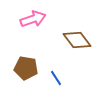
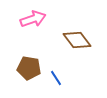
brown pentagon: moved 3 px right
